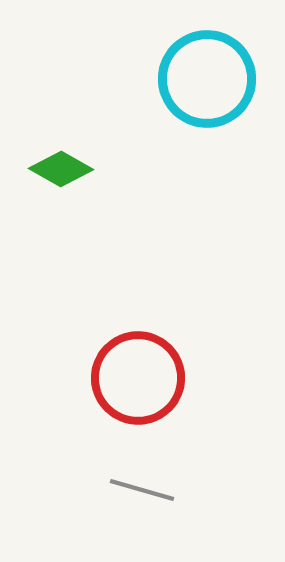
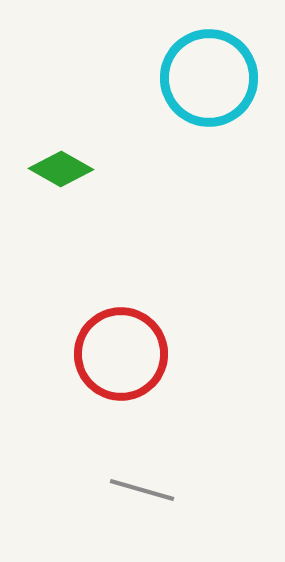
cyan circle: moved 2 px right, 1 px up
red circle: moved 17 px left, 24 px up
